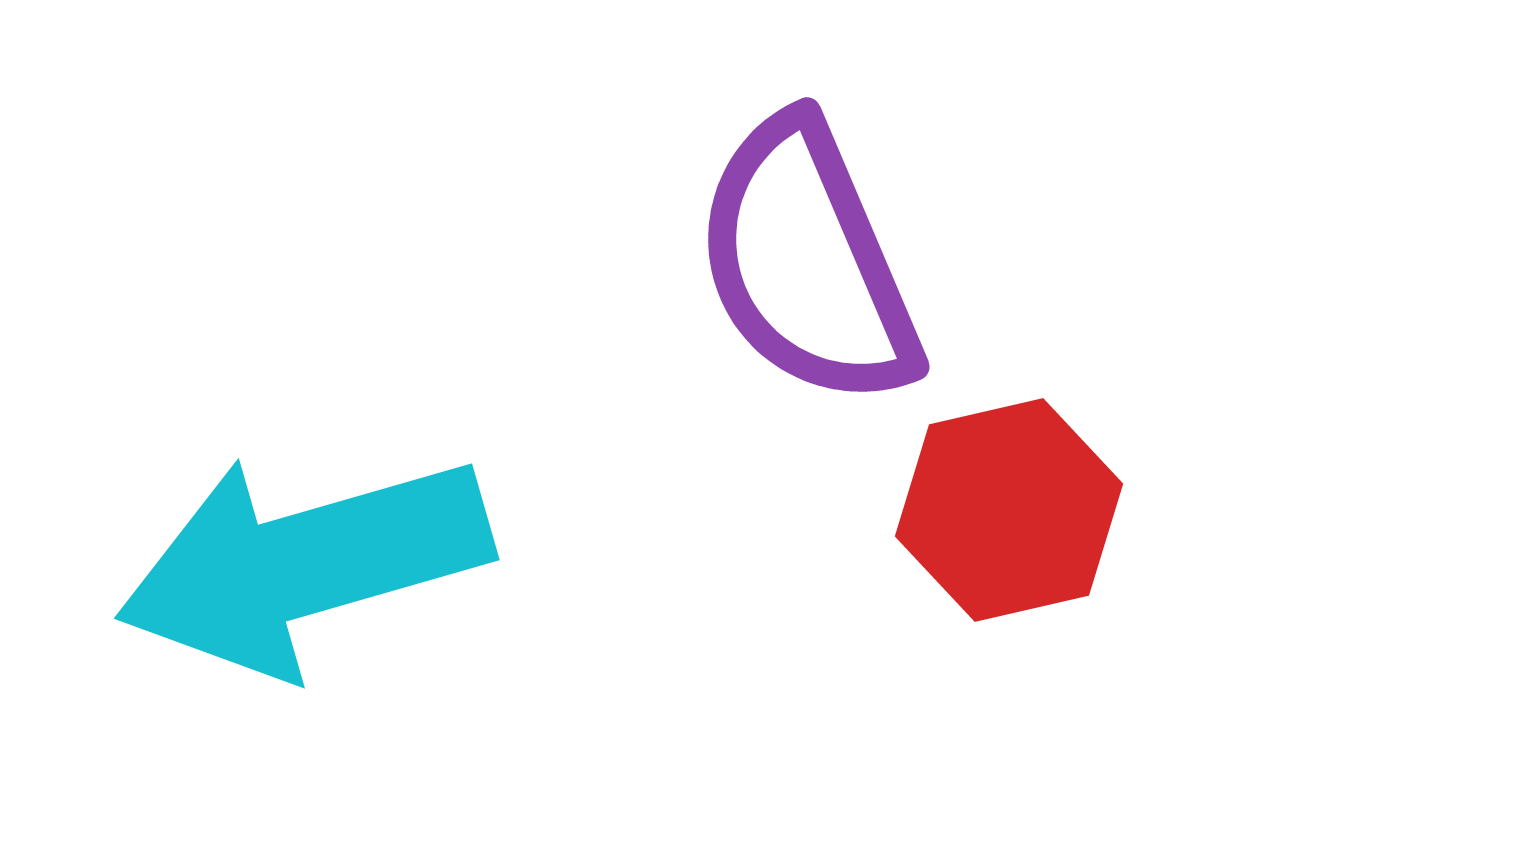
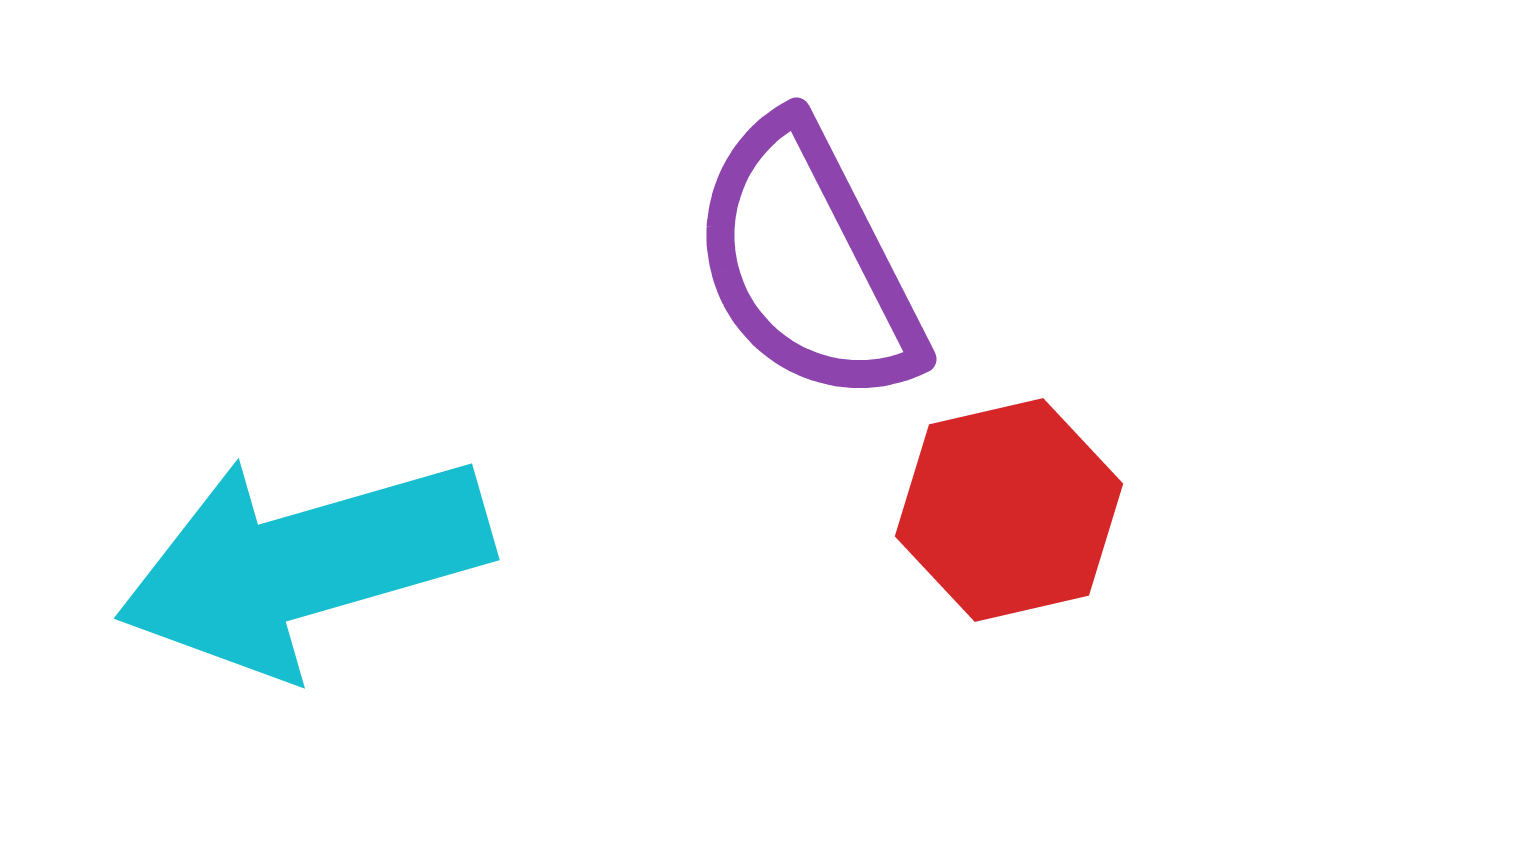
purple semicircle: rotated 4 degrees counterclockwise
